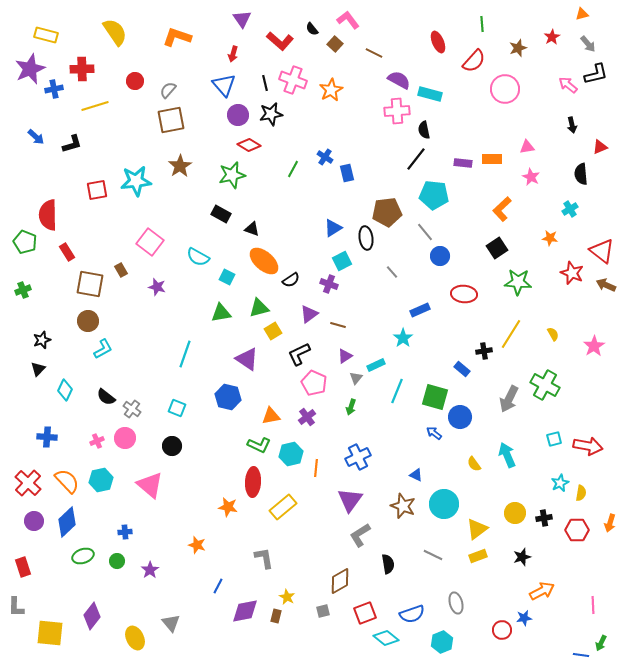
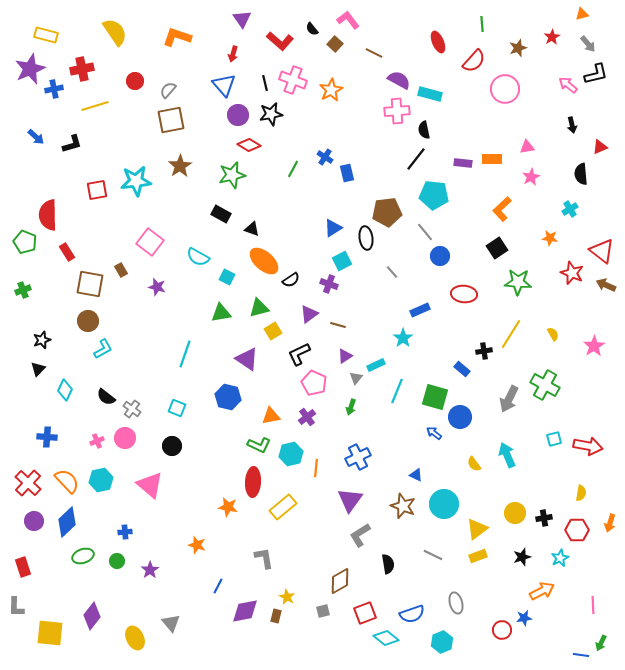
red cross at (82, 69): rotated 10 degrees counterclockwise
pink star at (531, 177): rotated 18 degrees clockwise
cyan star at (560, 483): moved 75 px down
